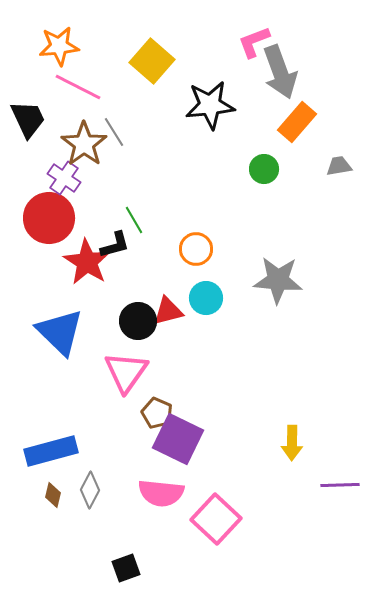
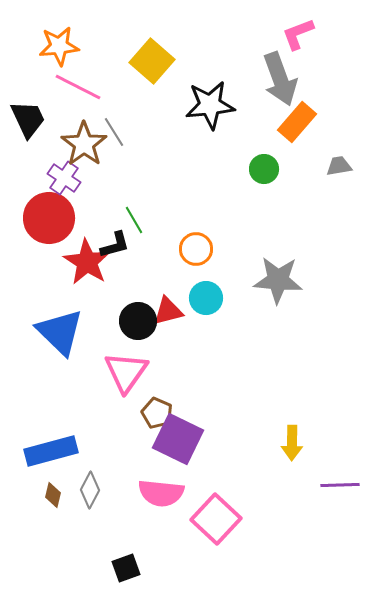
pink L-shape: moved 44 px right, 8 px up
gray arrow: moved 7 px down
